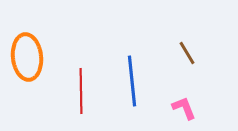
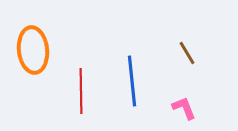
orange ellipse: moved 6 px right, 7 px up
